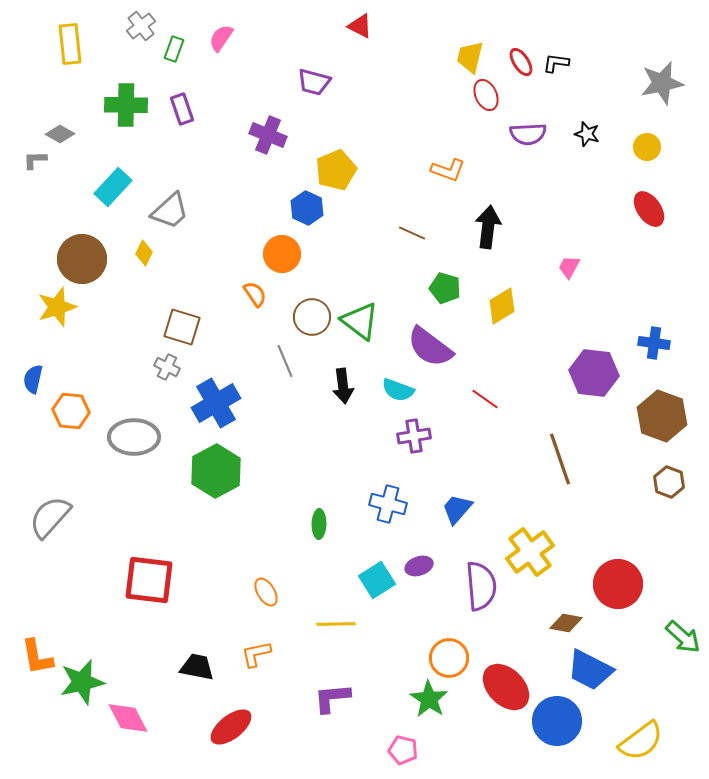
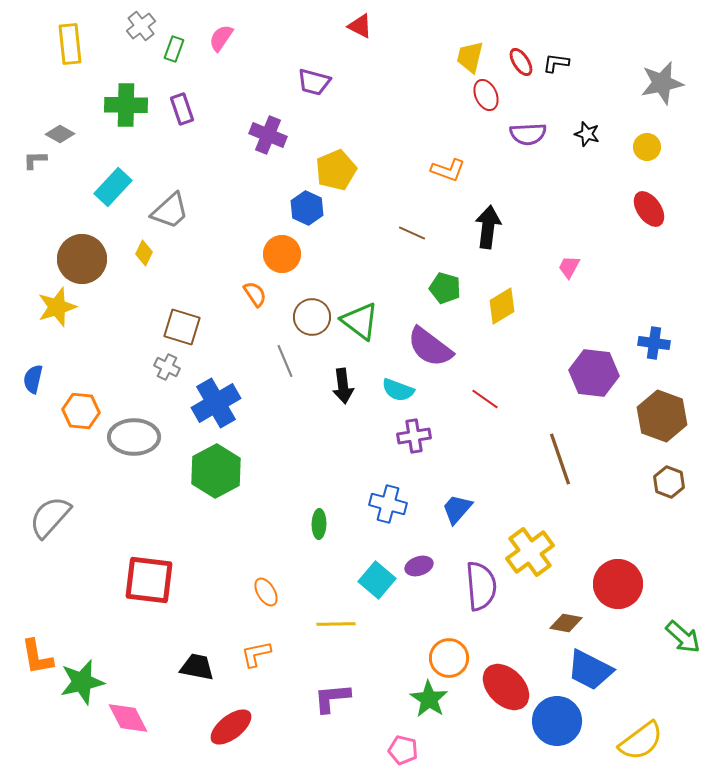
orange hexagon at (71, 411): moved 10 px right
cyan square at (377, 580): rotated 18 degrees counterclockwise
